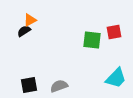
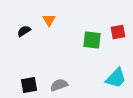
orange triangle: moved 19 px right; rotated 32 degrees counterclockwise
red square: moved 4 px right
gray semicircle: moved 1 px up
